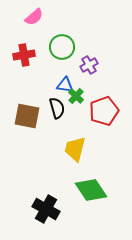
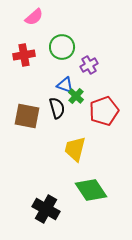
blue triangle: rotated 12 degrees clockwise
